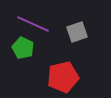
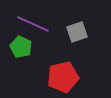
green pentagon: moved 2 px left, 1 px up
